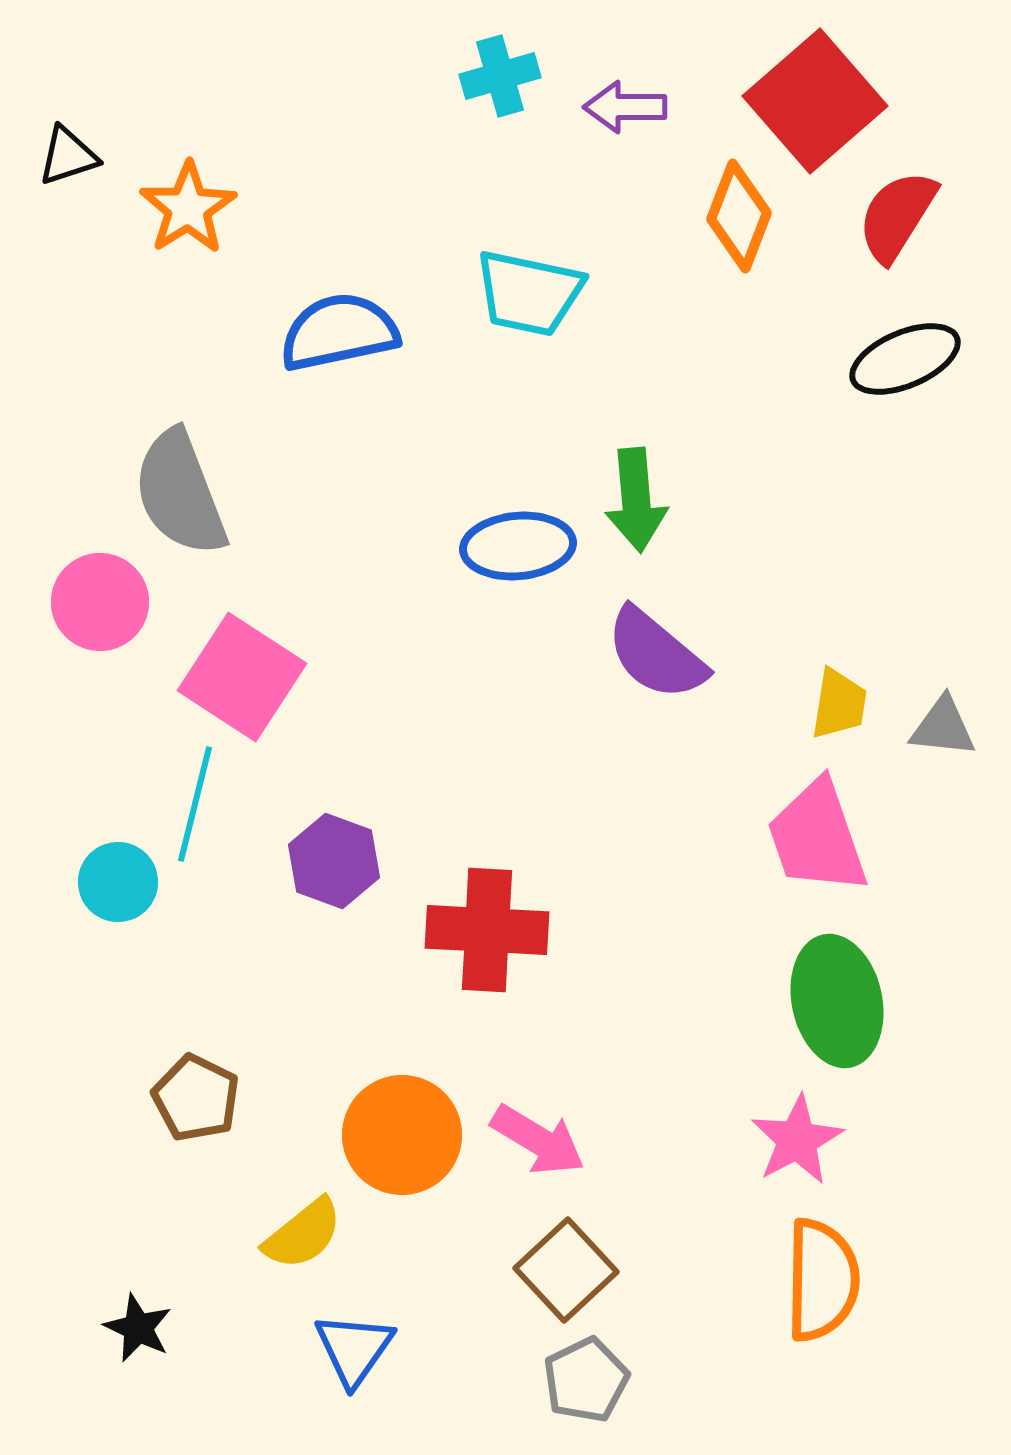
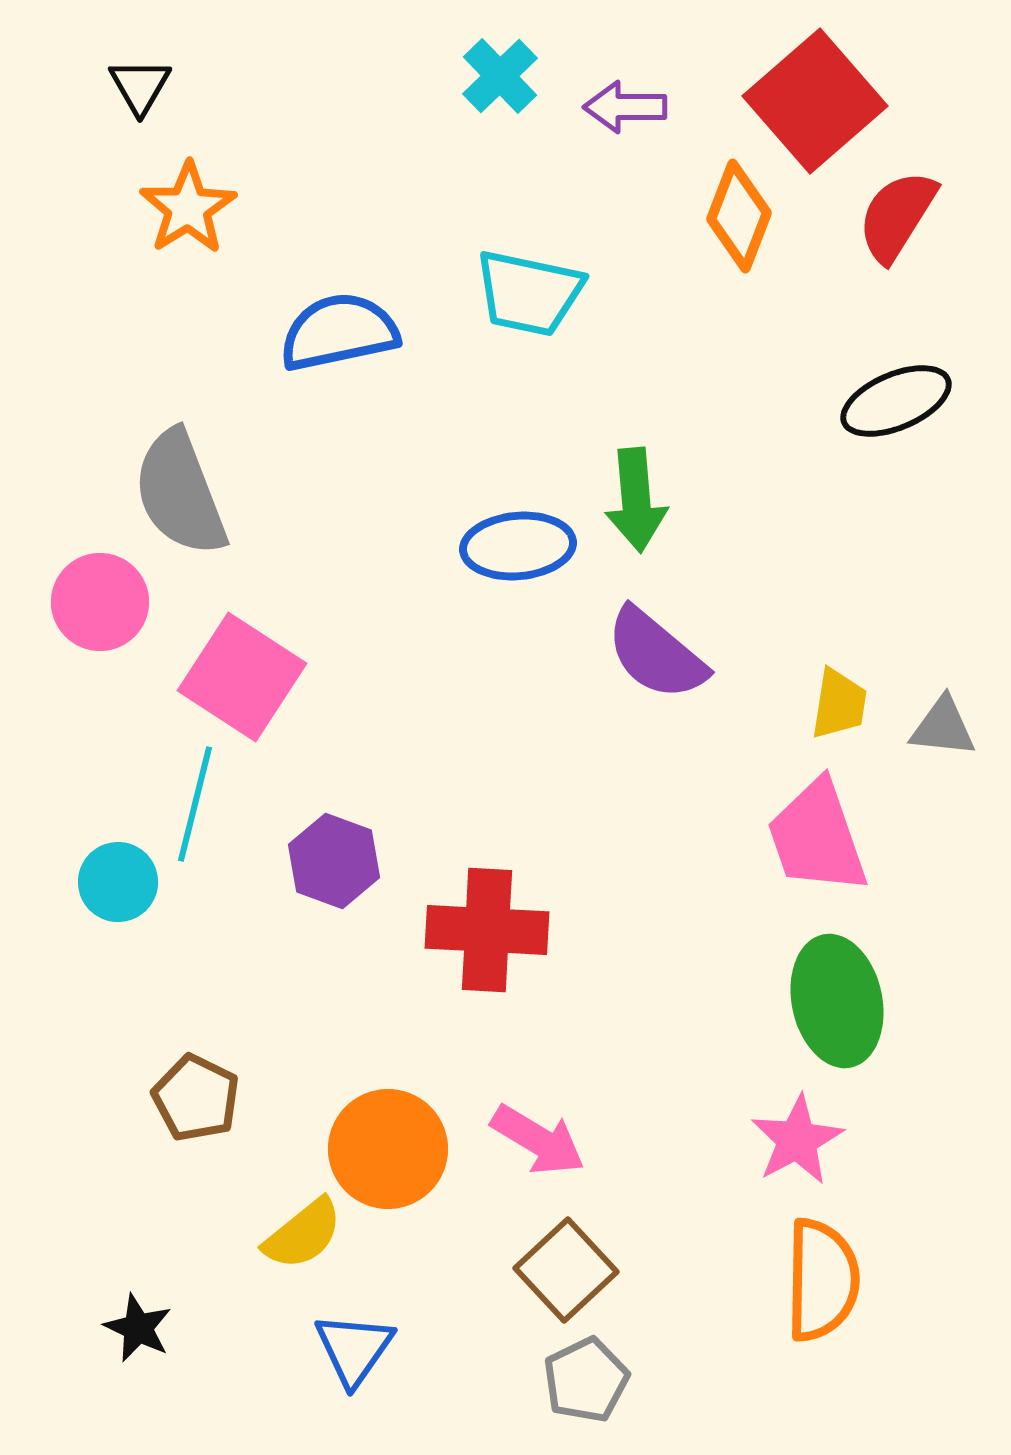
cyan cross: rotated 28 degrees counterclockwise
black triangle: moved 72 px right, 70 px up; rotated 42 degrees counterclockwise
black ellipse: moved 9 px left, 42 px down
orange circle: moved 14 px left, 14 px down
